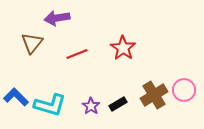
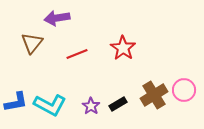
blue L-shape: moved 5 px down; rotated 125 degrees clockwise
cyan L-shape: rotated 12 degrees clockwise
